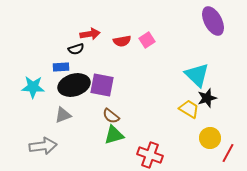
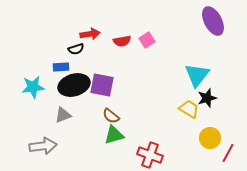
cyan triangle: rotated 24 degrees clockwise
cyan star: rotated 10 degrees counterclockwise
